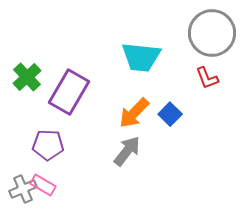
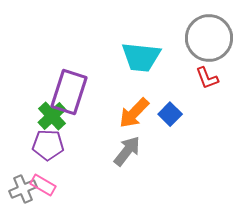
gray circle: moved 3 px left, 5 px down
green cross: moved 25 px right, 39 px down
purple rectangle: rotated 12 degrees counterclockwise
